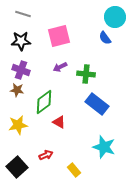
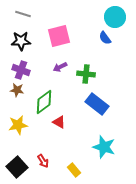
red arrow: moved 3 px left, 6 px down; rotated 80 degrees clockwise
